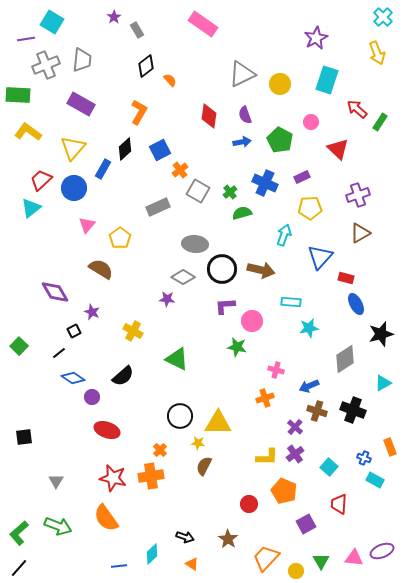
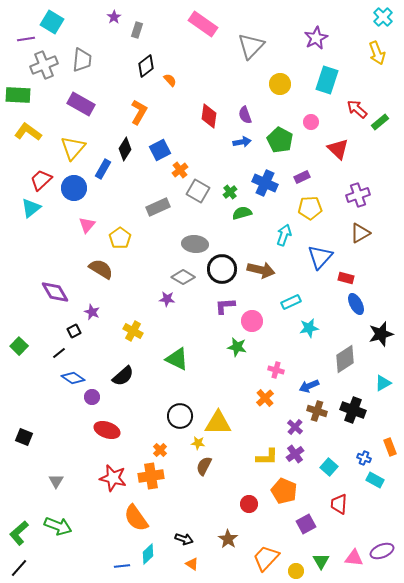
gray rectangle at (137, 30): rotated 49 degrees clockwise
gray cross at (46, 65): moved 2 px left
gray triangle at (242, 74): moved 9 px right, 28 px up; rotated 20 degrees counterclockwise
green rectangle at (380, 122): rotated 18 degrees clockwise
black diamond at (125, 149): rotated 15 degrees counterclockwise
cyan rectangle at (291, 302): rotated 30 degrees counterclockwise
orange cross at (265, 398): rotated 24 degrees counterclockwise
black square at (24, 437): rotated 30 degrees clockwise
orange semicircle at (106, 518): moved 30 px right
black arrow at (185, 537): moved 1 px left, 2 px down
cyan diamond at (152, 554): moved 4 px left
blue line at (119, 566): moved 3 px right
